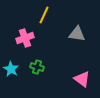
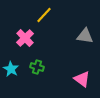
yellow line: rotated 18 degrees clockwise
gray triangle: moved 8 px right, 2 px down
pink cross: rotated 24 degrees counterclockwise
